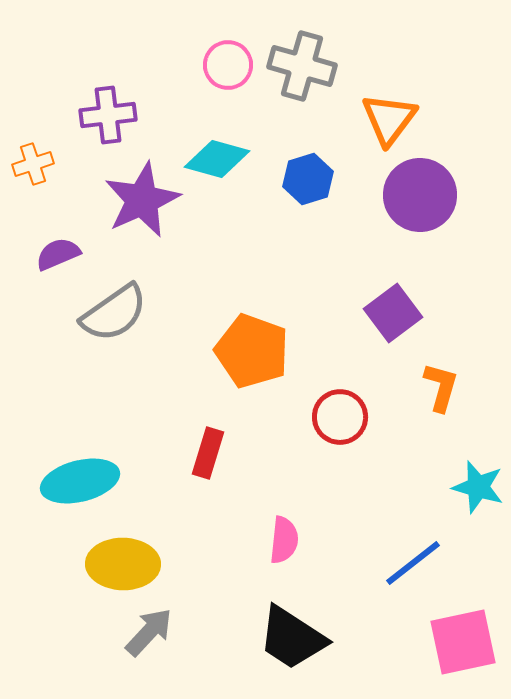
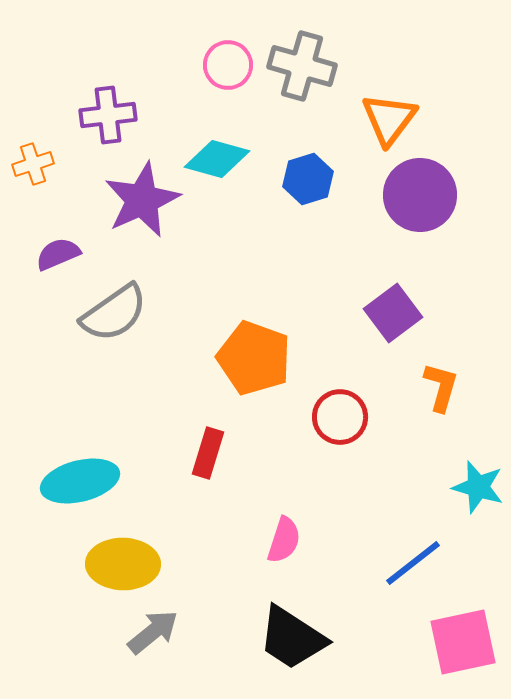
orange pentagon: moved 2 px right, 7 px down
pink semicircle: rotated 12 degrees clockwise
gray arrow: moved 4 px right; rotated 8 degrees clockwise
